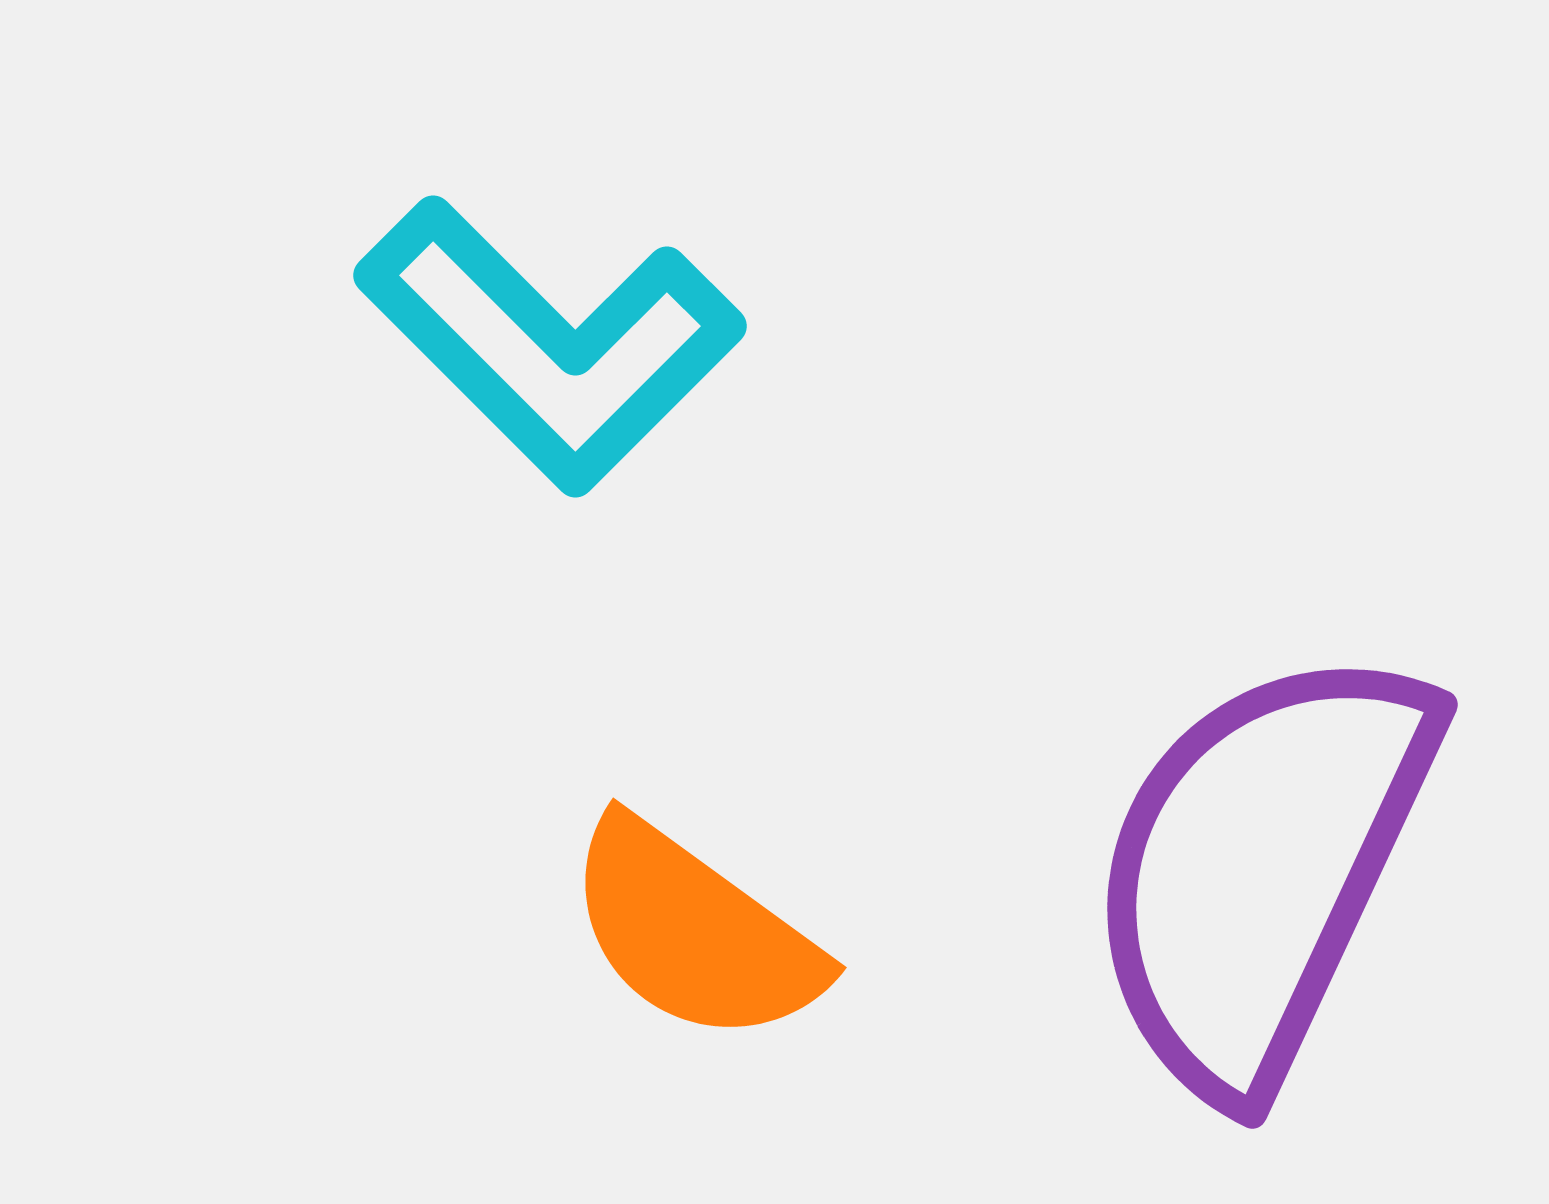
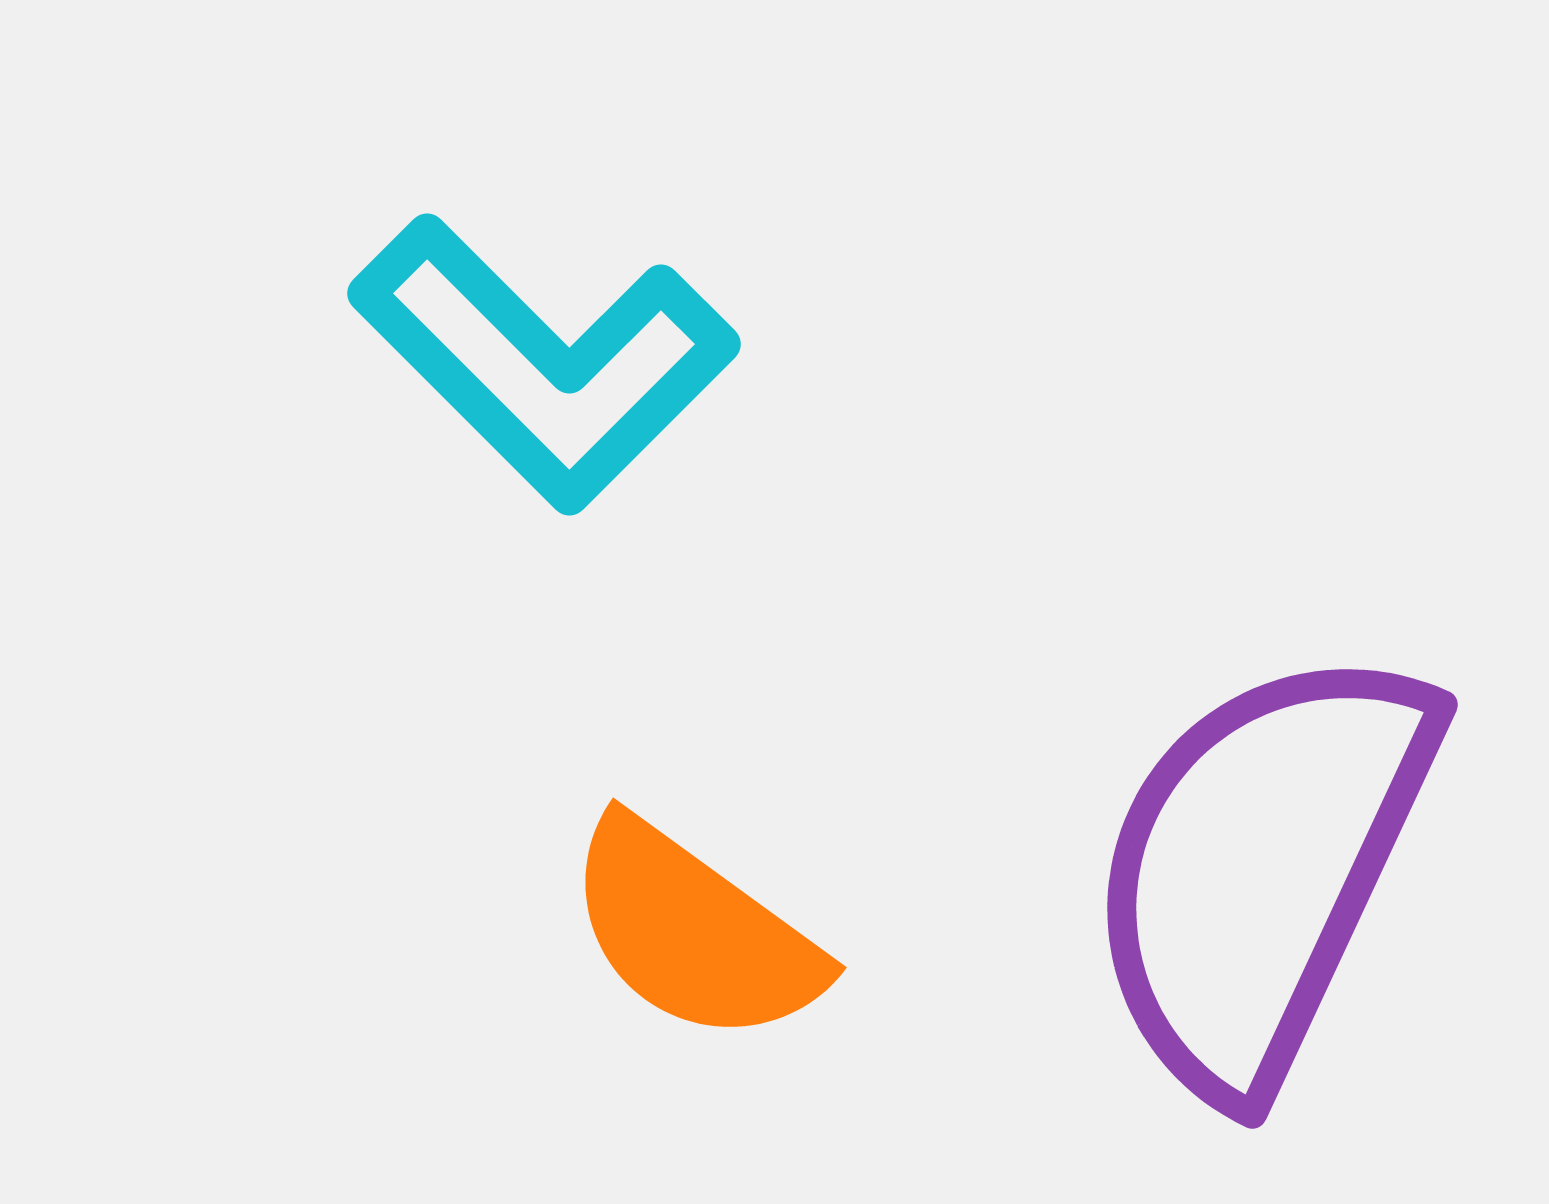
cyan L-shape: moved 6 px left, 18 px down
